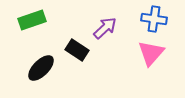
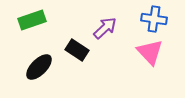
pink triangle: moved 1 px left, 1 px up; rotated 24 degrees counterclockwise
black ellipse: moved 2 px left, 1 px up
